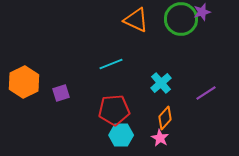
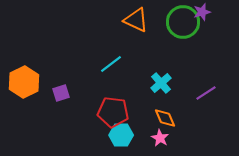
green circle: moved 2 px right, 3 px down
cyan line: rotated 15 degrees counterclockwise
red pentagon: moved 1 px left, 2 px down; rotated 12 degrees clockwise
orange diamond: rotated 65 degrees counterclockwise
